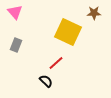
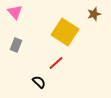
brown star: moved 1 px down; rotated 16 degrees counterclockwise
yellow square: moved 3 px left; rotated 8 degrees clockwise
black semicircle: moved 7 px left, 1 px down
